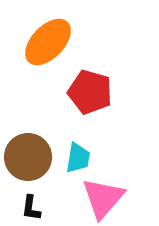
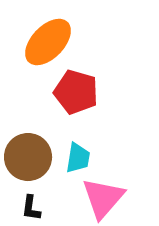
red pentagon: moved 14 px left
